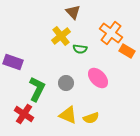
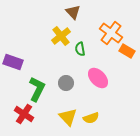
green semicircle: rotated 72 degrees clockwise
yellow triangle: moved 2 px down; rotated 24 degrees clockwise
